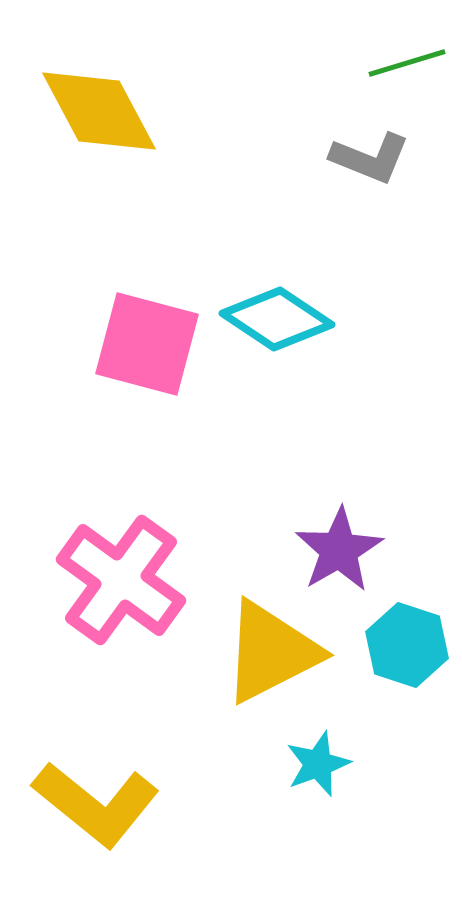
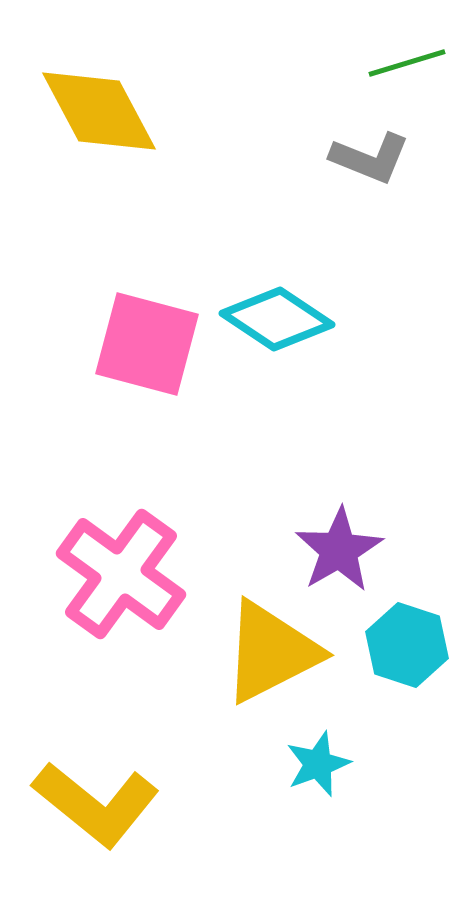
pink cross: moved 6 px up
